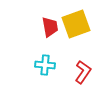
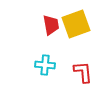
red trapezoid: moved 1 px right, 2 px up
red L-shape: rotated 40 degrees counterclockwise
